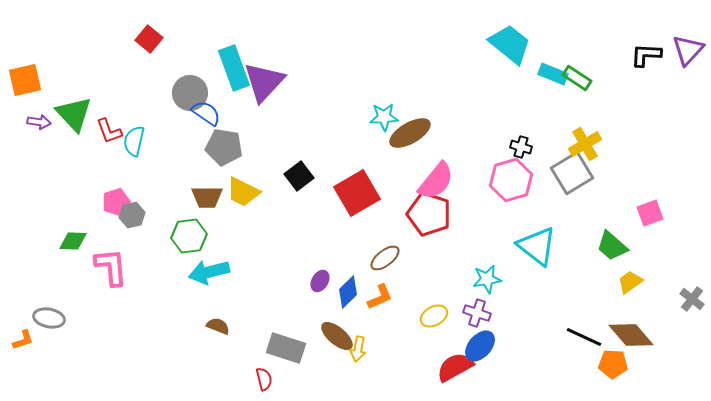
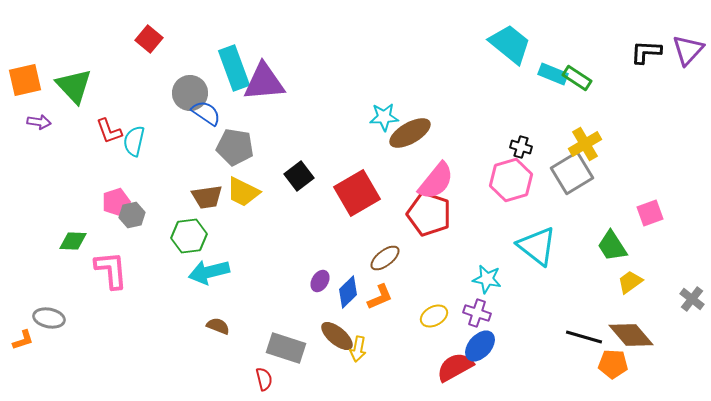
black L-shape at (646, 55): moved 3 px up
purple triangle at (264, 82): rotated 42 degrees clockwise
green triangle at (74, 114): moved 28 px up
gray pentagon at (224, 147): moved 11 px right
brown trapezoid at (207, 197): rotated 8 degrees counterclockwise
green trapezoid at (612, 246): rotated 16 degrees clockwise
pink L-shape at (111, 267): moved 3 px down
cyan star at (487, 279): rotated 20 degrees clockwise
black line at (584, 337): rotated 9 degrees counterclockwise
